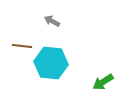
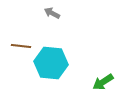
gray arrow: moved 8 px up
brown line: moved 1 px left
